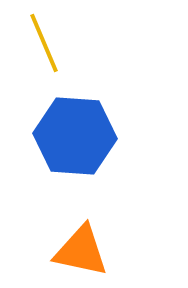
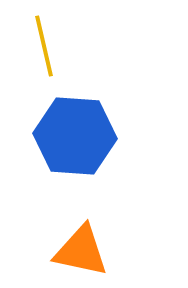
yellow line: moved 3 px down; rotated 10 degrees clockwise
